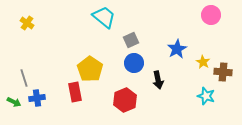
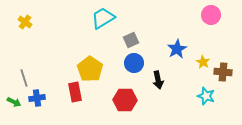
cyan trapezoid: moved 1 px left, 1 px down; rotated 70 degrees counterclockwise
yellow cross: moved 2 px left, 1 px up
red hexagon: rotated 25 degrees clockwise
